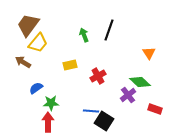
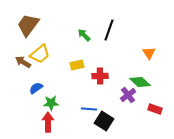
green arrow: rotated 24 degrees counterclockwise
yellow trapezoid: moved 2 px right, 11 px down; rotated 10 degrees clockwise
yellow rectangle: moved 7 px right
red cross: moved 2 px right; rotated 28 degrees clockwise
blue line: moved 2 px left, 2 px up
